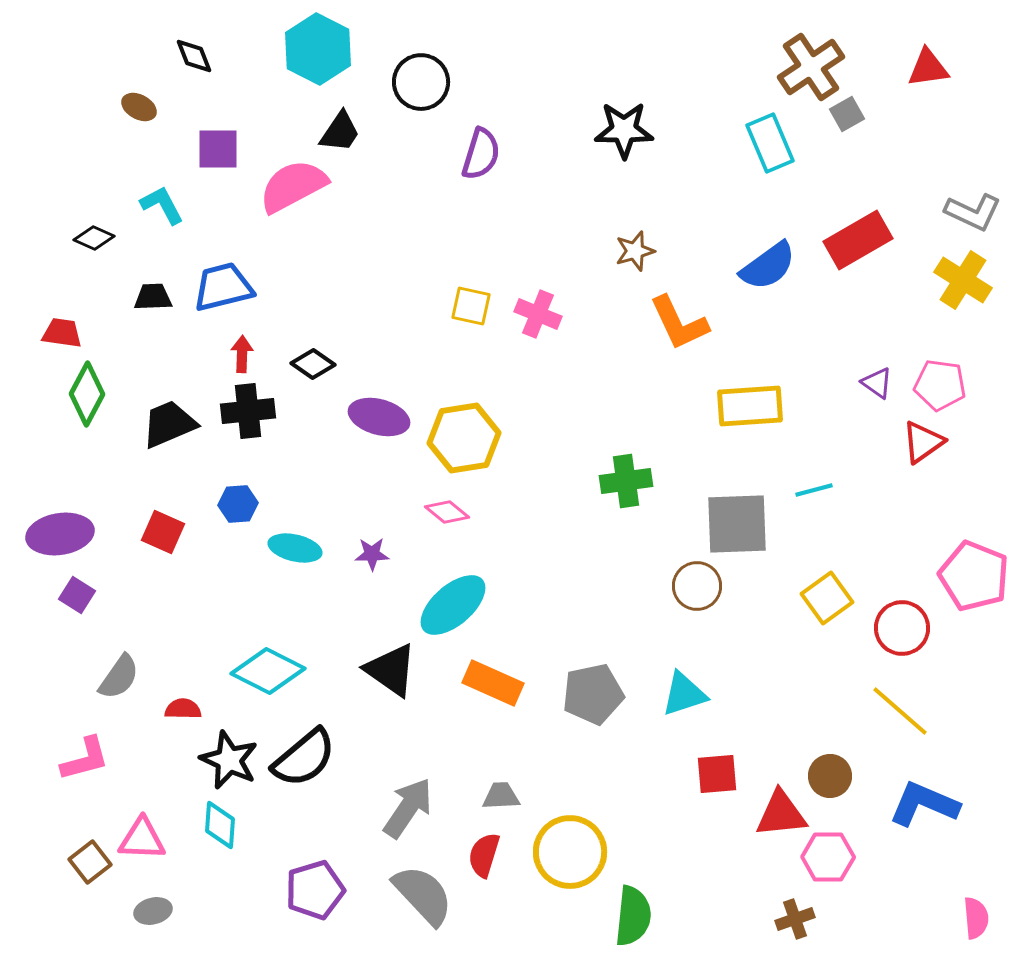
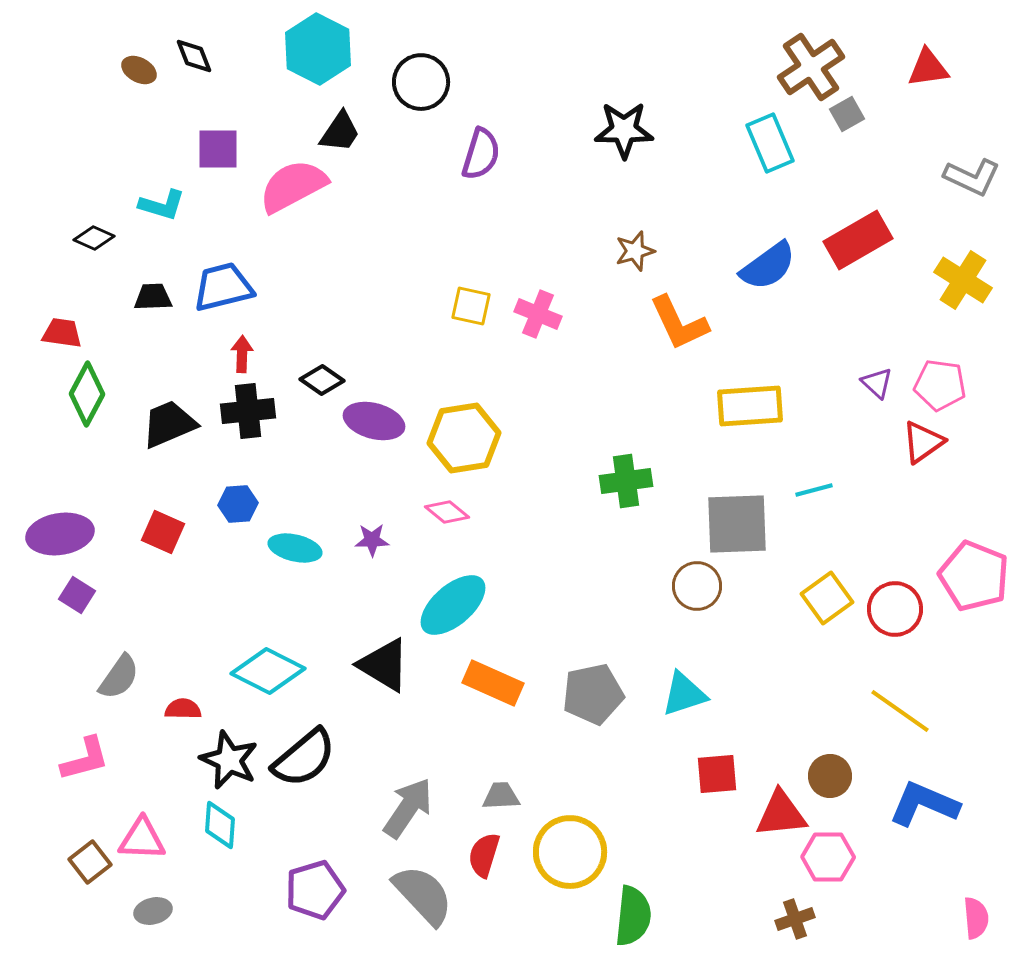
brown ellipse at (139, 107): moved 37 px up
cyan L-shape at (162, 205): rotated 135 degrees clockwise
gray L-shape at (973, 212): moved 1 px left, 35 px up
black diamond at (313, 364): moved 9 px right, 16 px down
purple triangle at (877, 383): rotated 8 degrees clockwise
purple ellipse at (379, 417): moved 5 px left, 4 px down
purple star at (372, 554): moved 14 px up
red circle at (902, 628): moved 7 px left, 19 px up
black triangle at (391, 670): moved 7 px left, 5 px up; rotated 4 degrees counterclockwise
yellow line at (900, 711): rotated 6 degrees counterclockwise
